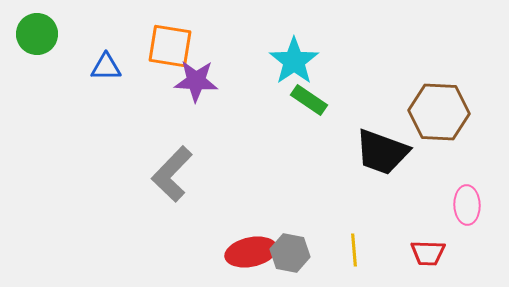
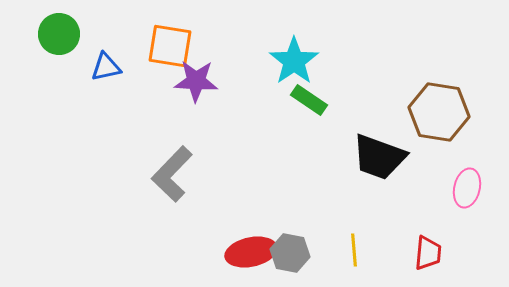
green circle: moved 22 px right
blue triangle: rotated 12 degrees counterclockwise
brown hexagon: rotated 6 degrees clockwise
black trapezoid: moved 3 px left, 5 px down
pink ellipse: moved 17 px up; rotated 15 degrees clockwise
red trapezoid: rotated 87 degrees counterclockwise
